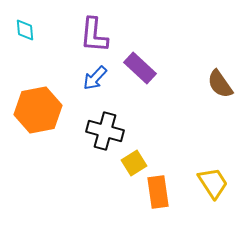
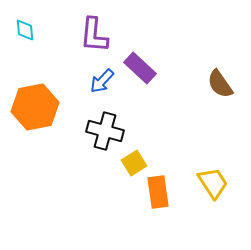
blue arrow: moved 7 px right, 3 px down
orange hexagon: moved 3 px left, 3 px up
